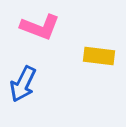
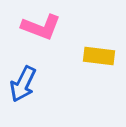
pink L-shape: moved 1 px right
